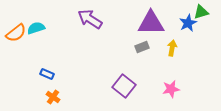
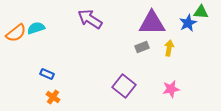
green triangle: rotated 21 degrees clockwise
purple triangle: moved 1 px right
yellow arrow: moved 3 px left
